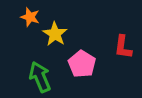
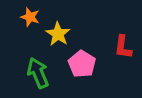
yellow star: moved 3 px right
green arrow: moved 2 px left, 4 px up
